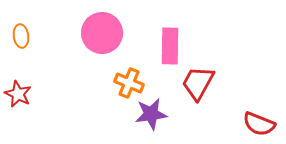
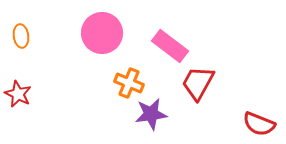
pink rectangle: rotated 54 degrees counterclockwise
